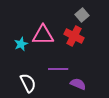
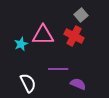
gray square: moved 1 px left
